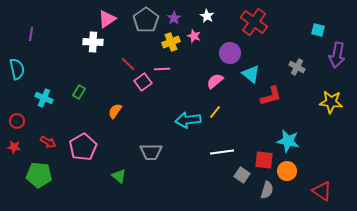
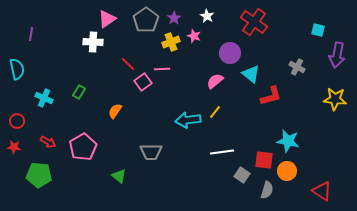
yellow star: moved 4 px right, 3 px up
